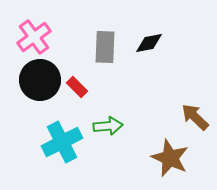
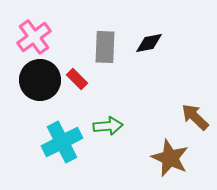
red rectangle: moved 8 px up
